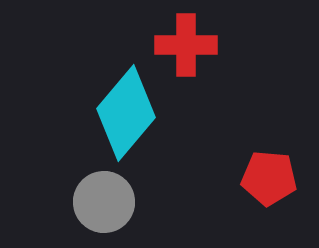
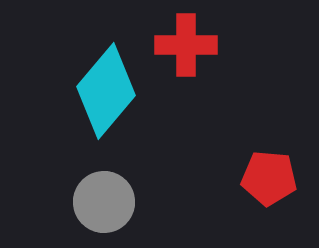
cyan diamond: moved 20 px left, 22 px up
